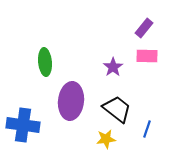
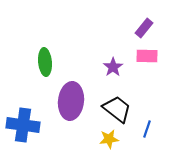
yellow star: moved 3 px right
